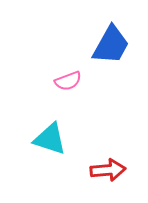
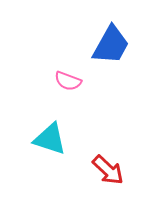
pink semicircle: rotated 40 degrees clockwise
red arrow: rotated 48 degrees clockwise
